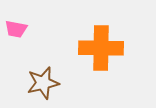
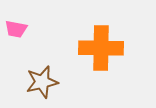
brown star: moved 1 px left, 1 px up
